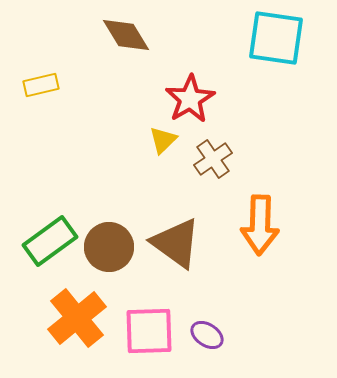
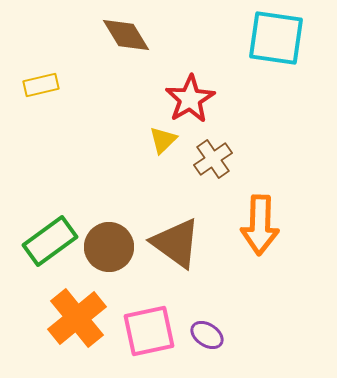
pink square: rotated 10 degrees counterclockwise
